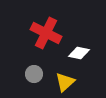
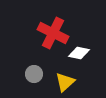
red cross: moved 7 px right
